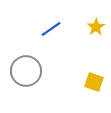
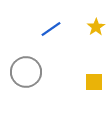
gray circle: moved 1 px down
yellow square: rotated 18 degrees counterclockwise
